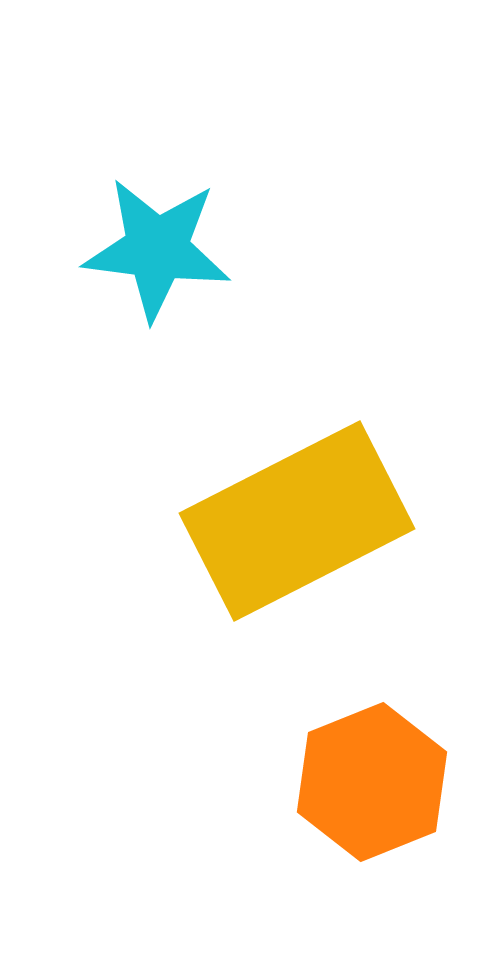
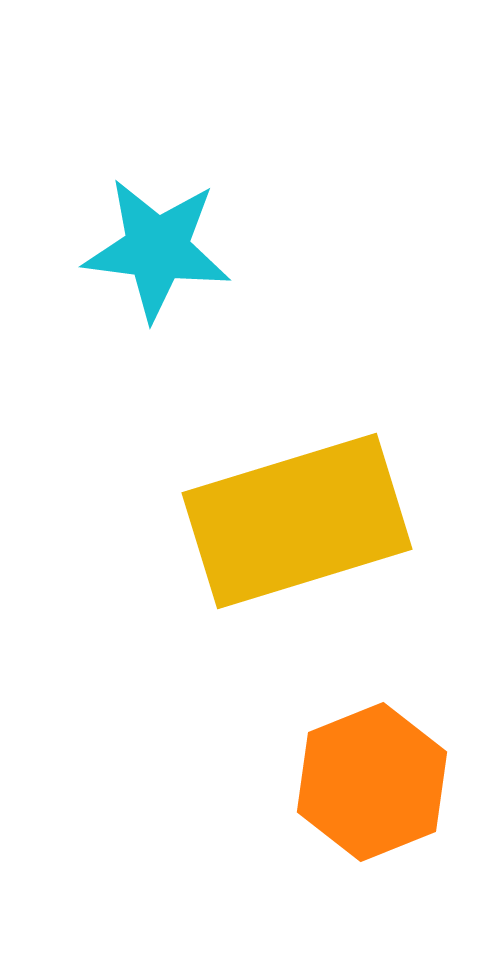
yellow rectangle: rotated 10 degrees clockwise
